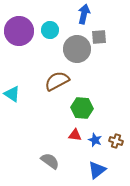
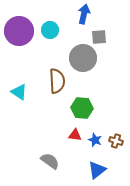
gray circle: moved 6 px right, 9 px down
brown semicircle: rotated 115 degrees clockwise
cyan triangle: moved 7 px right, 2 px up
